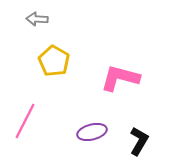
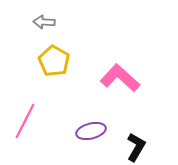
gray arrow: moved 7 px right, 3 px down
pink L-shape: rotated 27 degrees clockwise
purple ellipse: moved 1 px left, 1 px up
black L-shape: moved 3 px left, 6 px down
